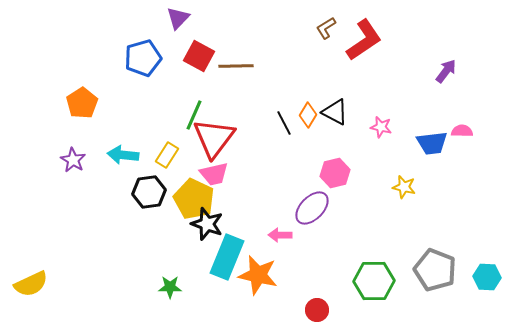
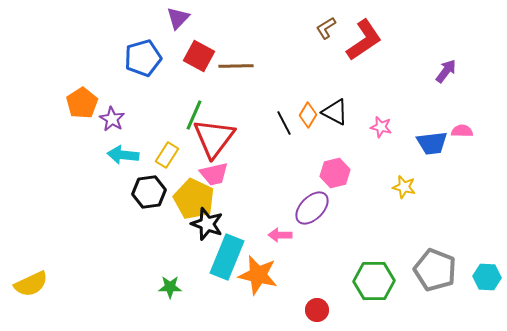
purple star: moved 39 px right, 41 px up
